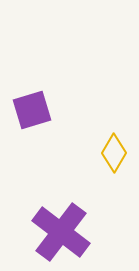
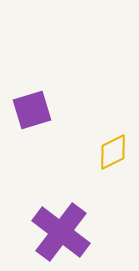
yellow diamond: moved 1 px left, 1 px up; rotated 33 degrees clockwise
